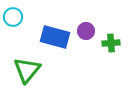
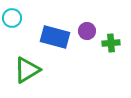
cyan circle: moved 1 px left, 1 px down
purple circle: moved 1 px right
green triangle: rotated 20 degrees clockwise
